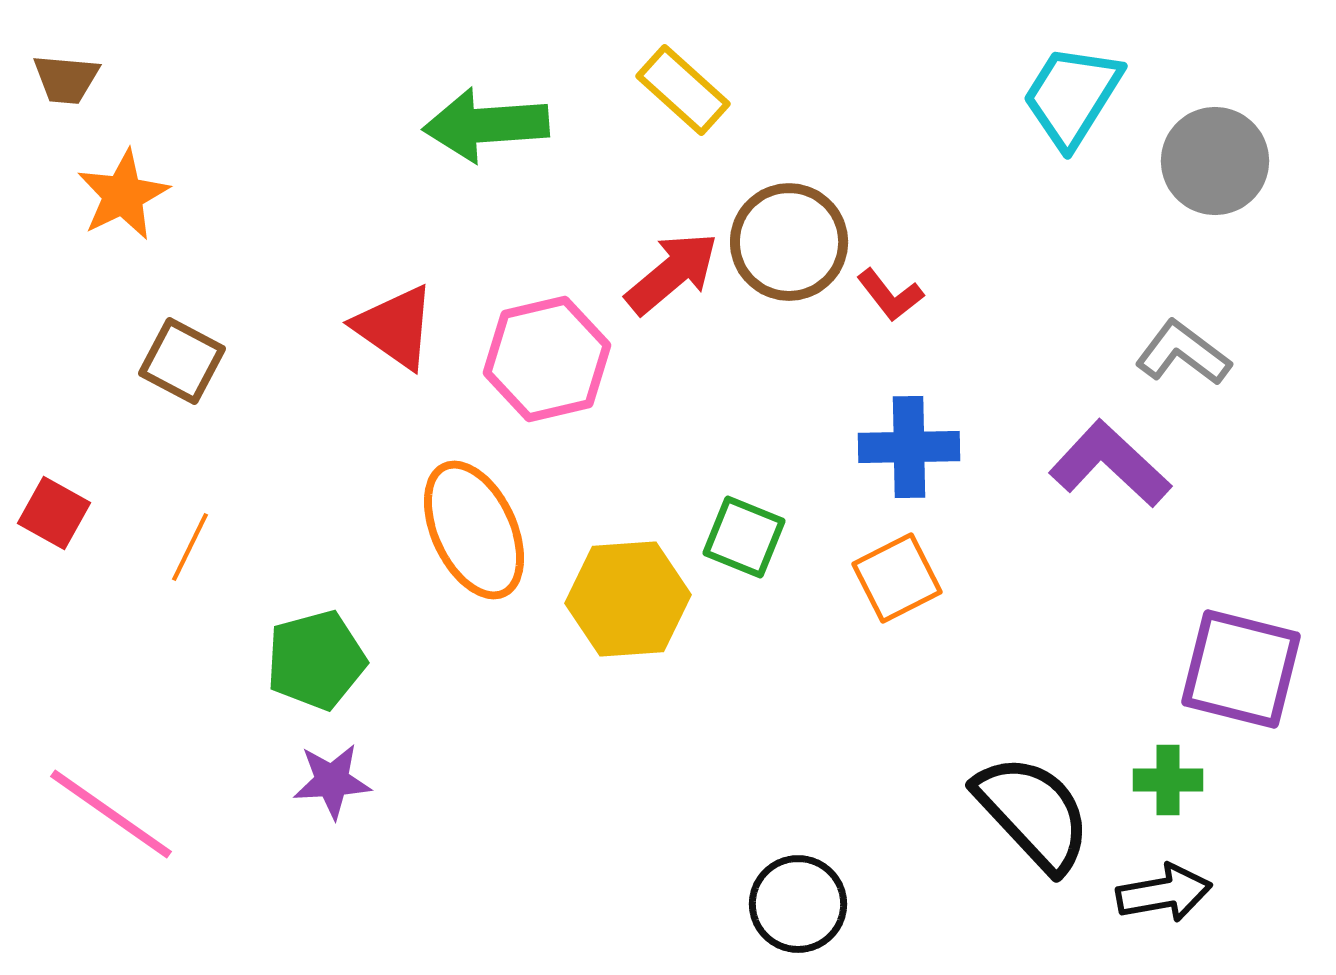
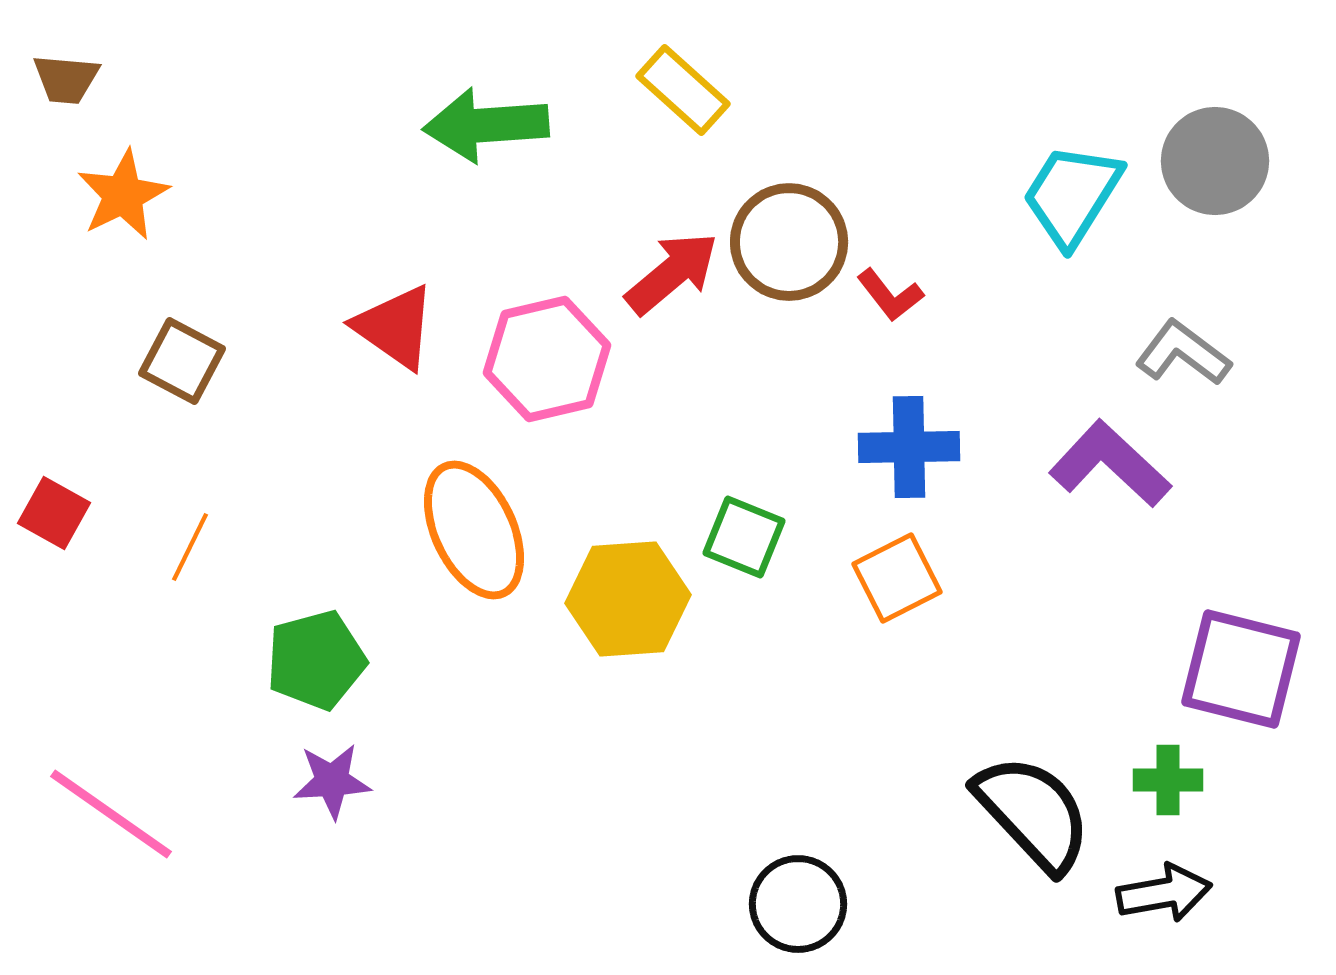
cyan trapezoid: moved 99 px down
